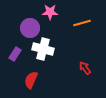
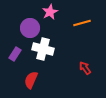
pink star: rotated 28 degrees counterclockwise
